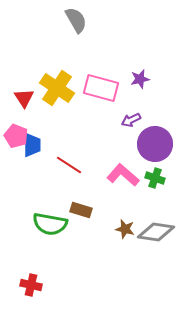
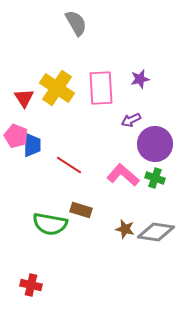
gray semicircle: moved 3 px down
pink rectangle: rotated 72 degrees clockwise
